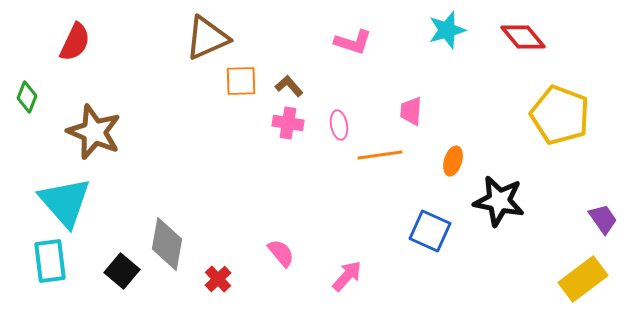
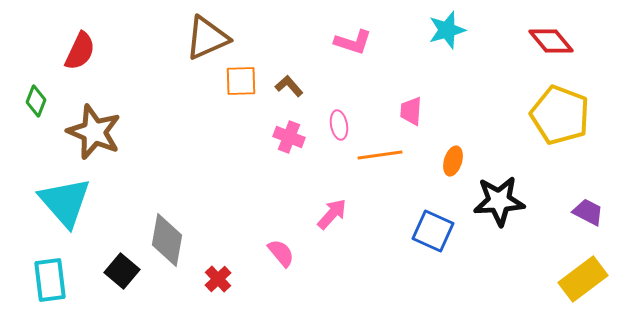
red diamond: moved 28 px right, 4 px down
red semicircle: moved 5 px right, 9 px down
green diamond: moved 9 px right, 4 px down
pink cross: moved 1 px right, 14 px down; rotated 12 degrees clockwise
black star: rotated 15 degrees counterclockwise
purple trapezoid: moved 15 px left, 7 px up; rotated 28 degrees counterclockwise
blue square: moved 3 px right
gray diamond: moved 4 px up
cyan rectangle: moved 19 px down
pink arrow: moved 15 px left, 62 px up
